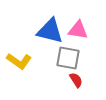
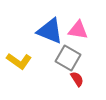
blue triangle: rotated 8 degrees clockwise
gray square: rotated 20 degrees clockwise
red semicircle: moved 1 px right, 1 px up
